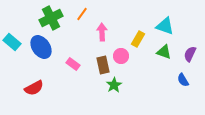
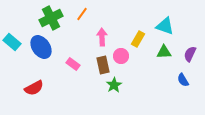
pink arrow: moved 5 px down
green triangle: rotated 21 degrees counterclockwise
